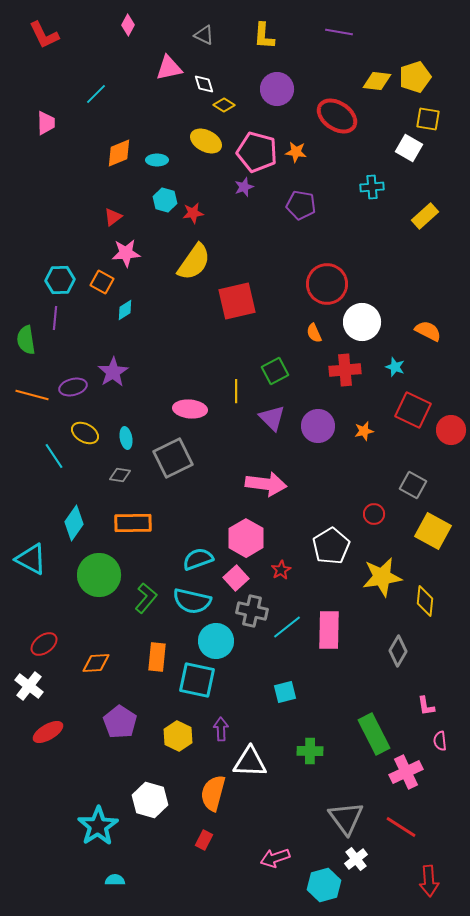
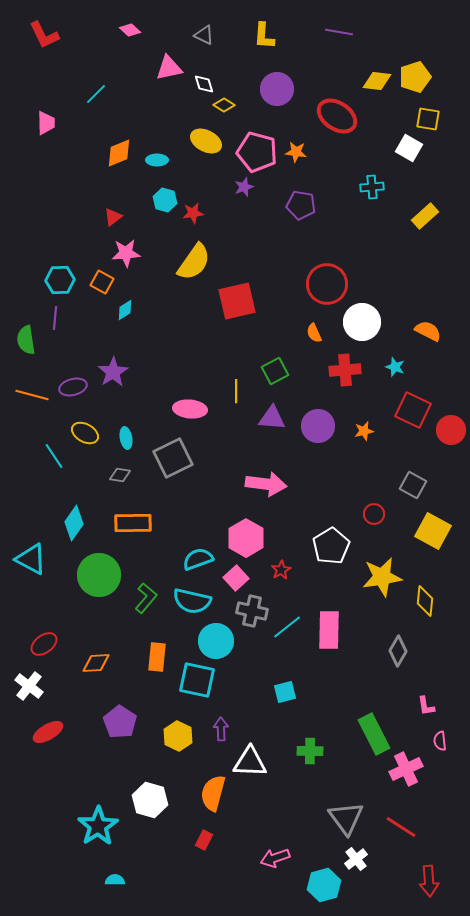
pink diamond at (128, 25): moved 2 px right, 5 px down; rotated 75 degrees counterclockwise
purple triangle at (272, 418): rotated 40 degrees counterclockwise
pink cross at (406, 772): moved 3 px up
